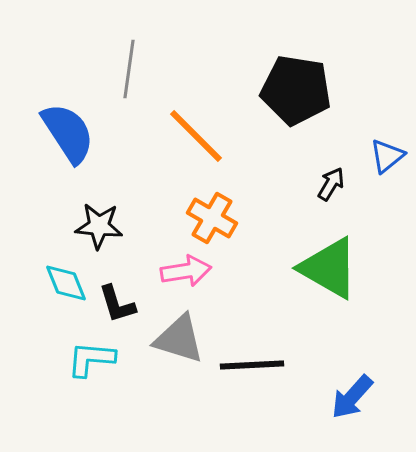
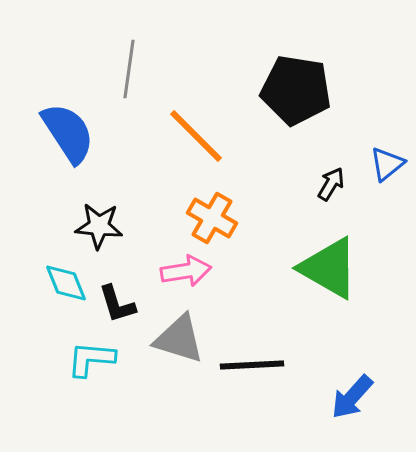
blue triangle: moved 8 px down
